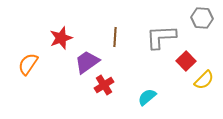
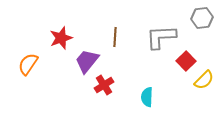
gray hexagon: rotated 10 degrees counterclockwise
purple trapezoid: moved 1 px up; rotated 16 degrees counterclockwise
cyan semicircle: rotated 48 degrees counterclockwise
